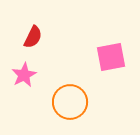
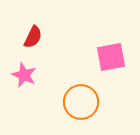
pink star: rotated 20 degrees counterclockwise
orange circle: moved 11 px right
